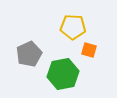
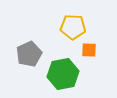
orange square: rotated 14 degrees counterclockwise
